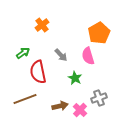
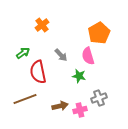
green star: moved 4 px right, 2 px up; rotated 16 degrees counterclockwise
pink cross: rotated 32 degrees clockwise
